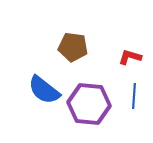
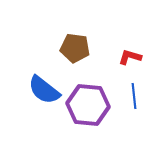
brown pentagon: moved 2 px right, 1 px down
blue line: rotated 10 degrees counterclockwise
purple hexagon: moved 1 px left, 1 px down
